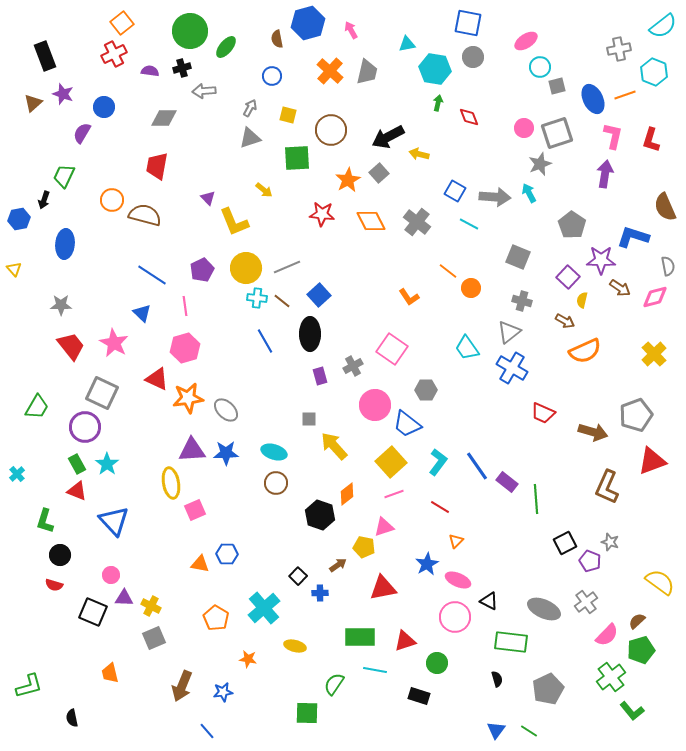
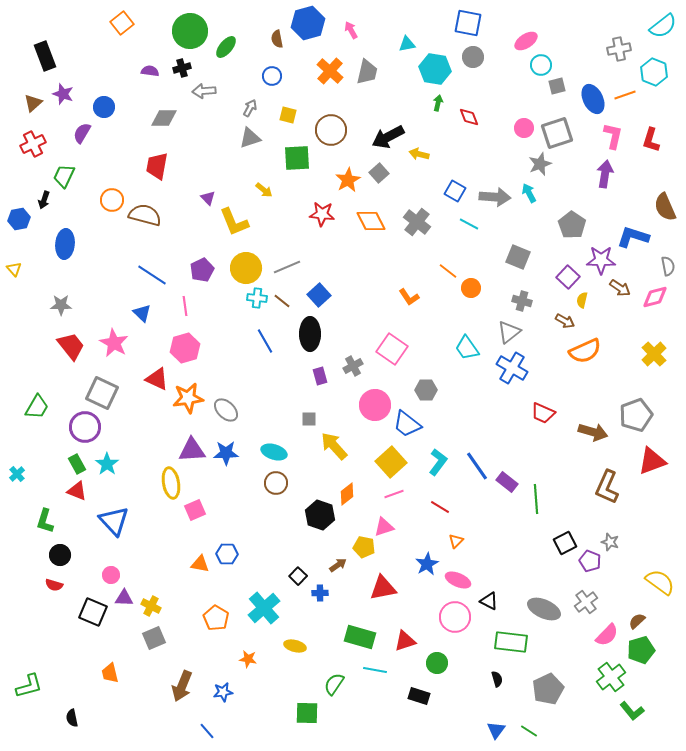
red cross at (114, 54): moved 81 px left, 90 px down
cyan circle at (540, 67): moved 1 px right, 2 px up
green rectangle at (360, 637): rotated 16 degrees clockwise
